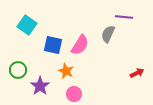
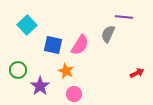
cyan square: rotated 12 degrees clockwise
